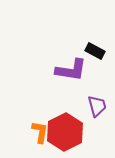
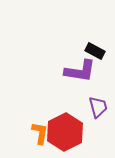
purple L-shape: moved 9 px right, 1 px down
purple trapezoid: moved 1 px right, 1 px down
orange L-shape: moved 1 px down
